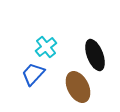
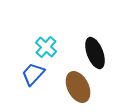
cyan cross: rotated 10 degrees counterclockwise
black ellipse: moved 2 px up
